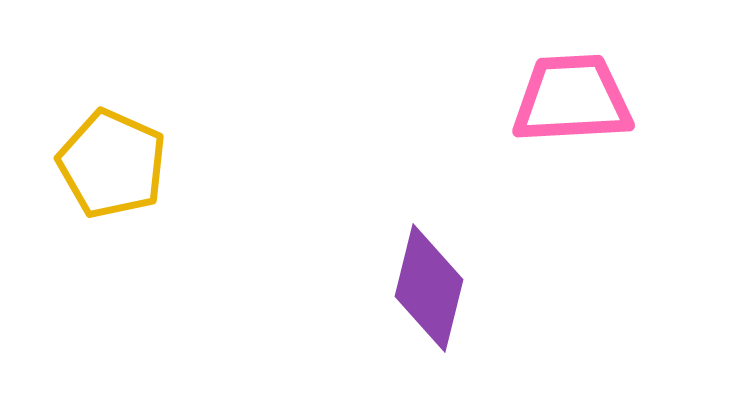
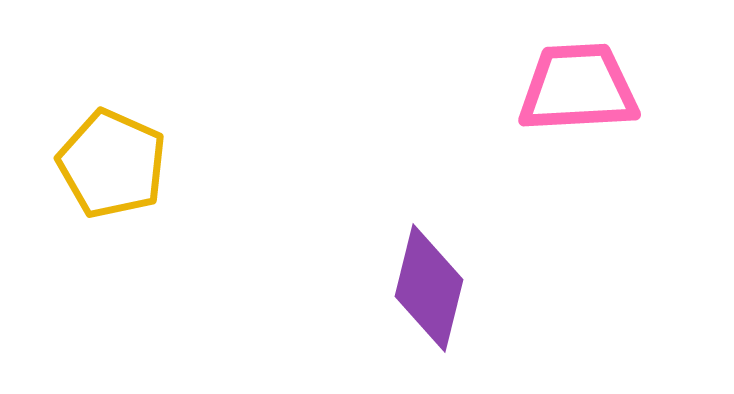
pink trapezoid: moved 6 px right, 11 px up
